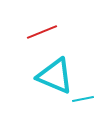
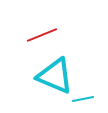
red line: moved 3 px down
